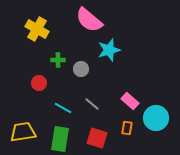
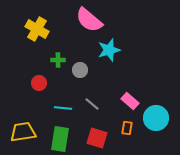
gray circle: moved 1 px left, 1 px down
cyan line: rotated 24 degrees counterclockwise
